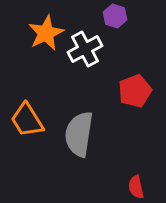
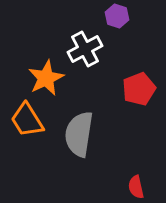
purple hexagon: moved 2 px right
orange star: moved 45 px down
red pentagon: moved 4 px right, 2 px up
